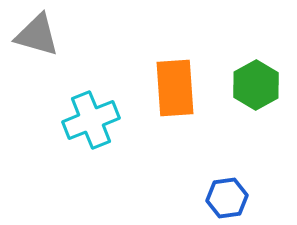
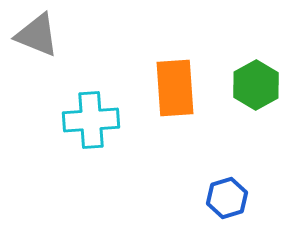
gray triangle: rotated 6 degrees clockwise
cyan cross: rotated 18 degrees clockwise
blue hexagon: rotated 9 degrees counterclockwise
